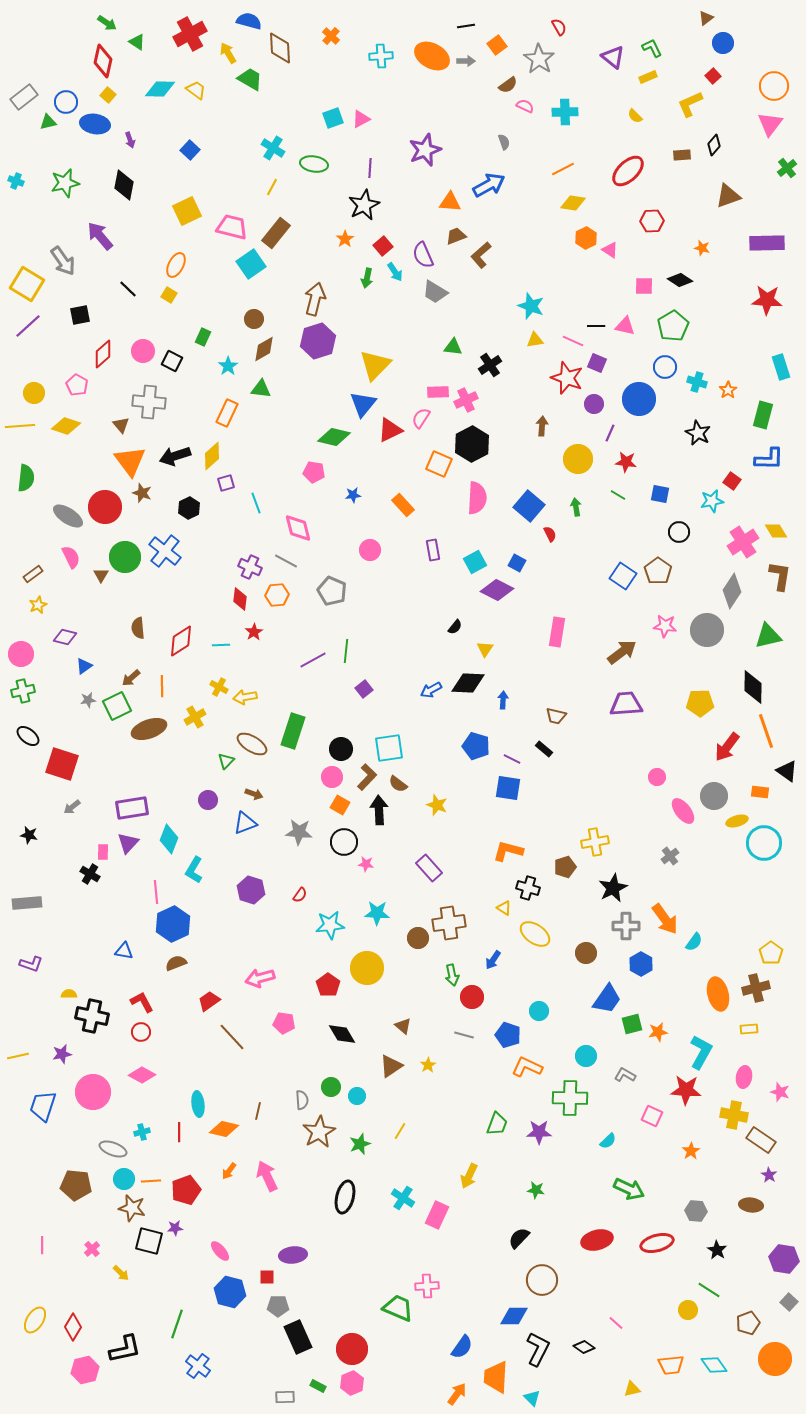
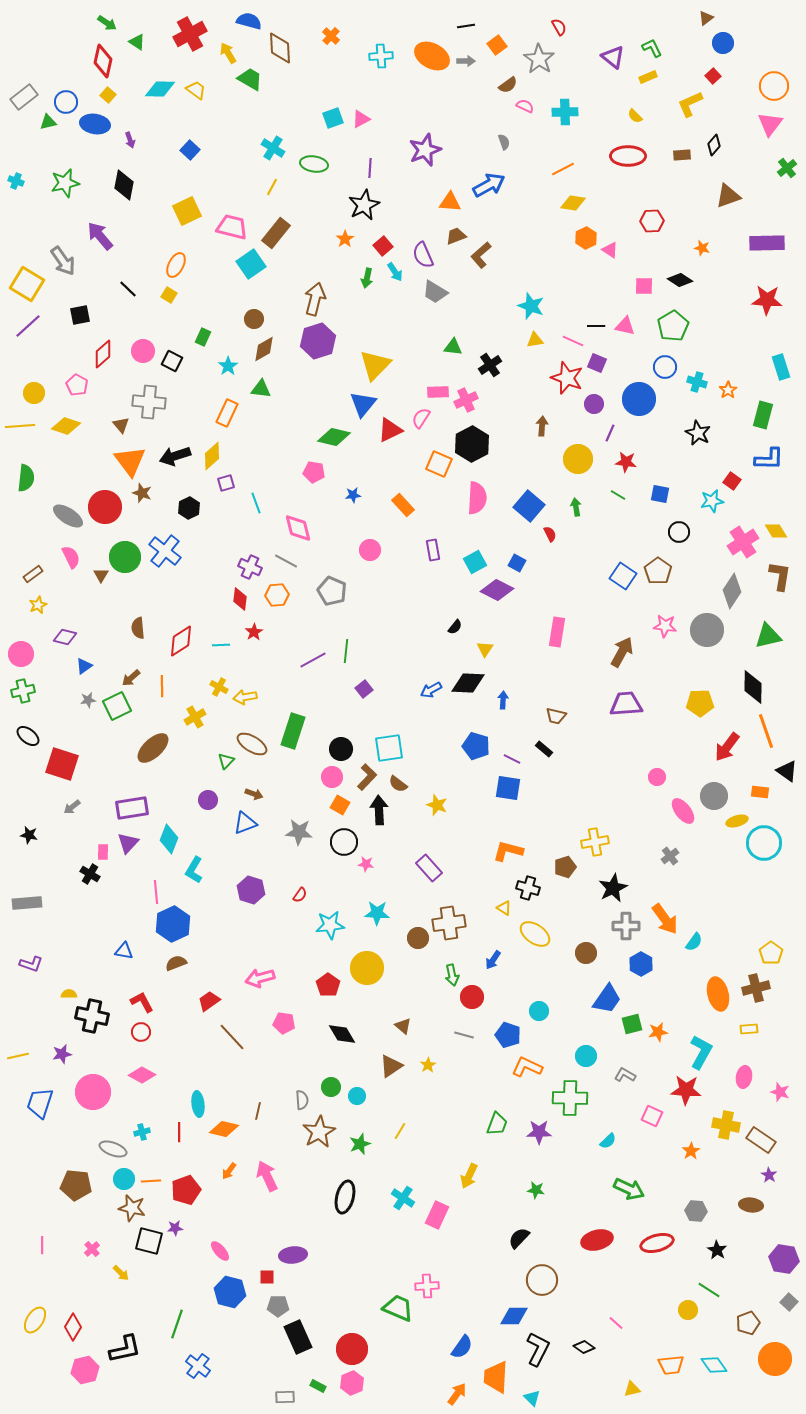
red ellipse at (628, 171): moved 15 px up; rotated 44 degrees clockwise
brown arrow at (622, 652): rotated 24 degrees counterclockwise
brown ellipse at (149, 729): moved 4 px right, 19 px down; rotated 24 degrees counterclockwise
blue trapezoid at (43, 1106): moved 3 px left, 3 px up
yellow cross at (734, 1115): moved 8 px left, 10 px down
